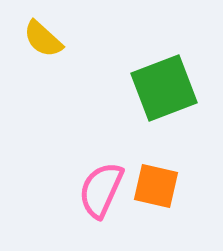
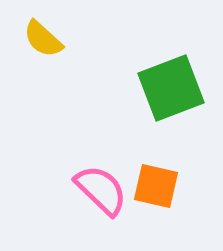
green square: moved 7 px right
pink semicircle: rotated 110 degrees clockwise
